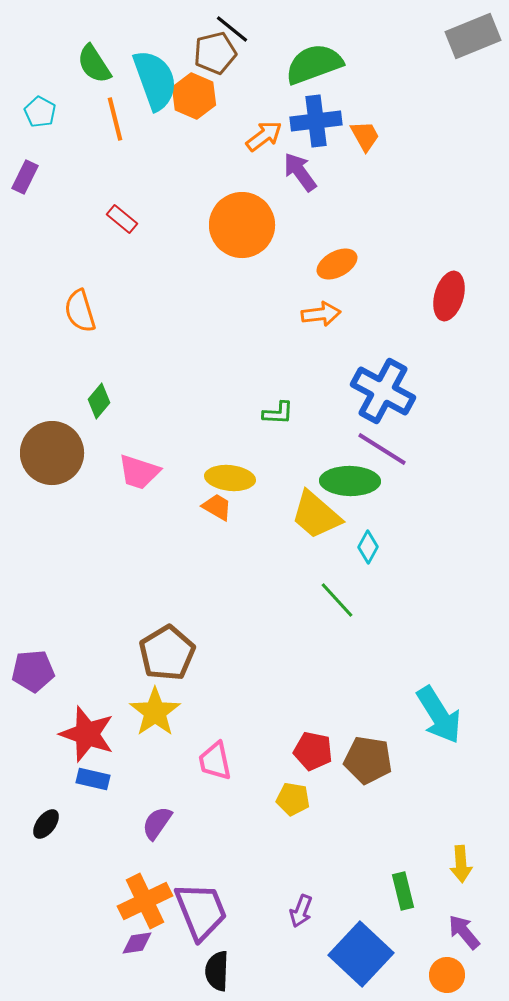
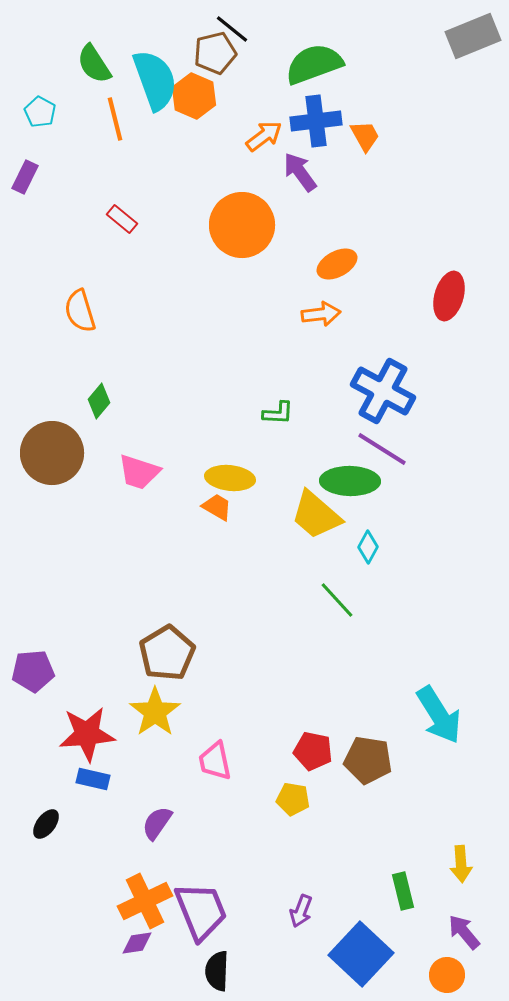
red star at (87, 734): rotated 24 degrees counterclockwise
